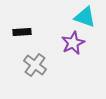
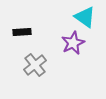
cyan triangle: rotated 15 degrees clockwise
gray cross: rotated 15 degrees clockwise
